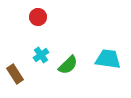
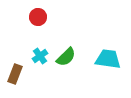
cyan cross: moved 1 px left, 1 px down
green semicircle: moved 2 px left, 8 px up
brown rectangle: rotated 54 degrees clockwise
